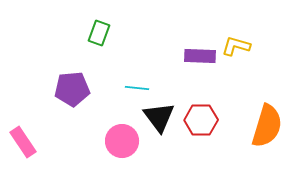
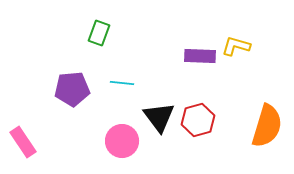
cyan line: moved 15 px left, 5 px up
red hexagon: moved 3 px left; rotated 16 degrees counterclockwise
